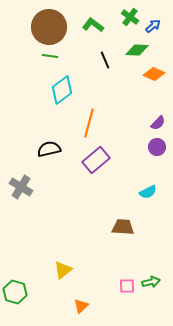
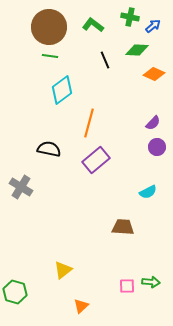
green cross: rotated 24 degrees counterclockwise
purple semicircle: moved 5 px left
black semicircle: rotated 25 degrees clockwise
green arrow: rotated 18 degrees clockwise
